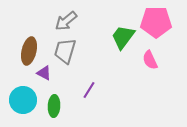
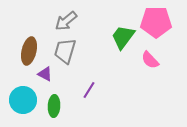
pink semicircle: rotated 18 degrees counterclockwise
purple triangle: moved 1 px right, 1 px down
